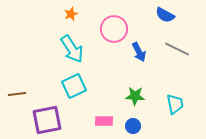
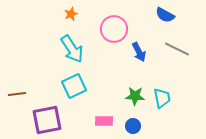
cyan trapezoid: moved 13 px left, 6 px up
